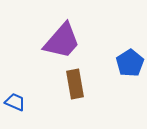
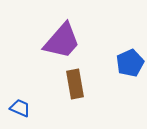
blue pentagon: rotated 8 degrees clockwise
blue trapezoid: moved 5 px right, 6 px down
